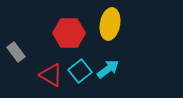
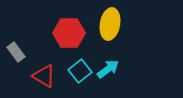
red triangle: moved 7 px left, 1 px down
